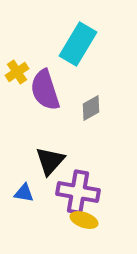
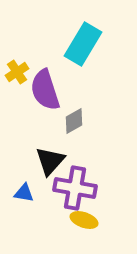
cyan rectangle: moved 5 px right
gray diamond: moved 17 px left, 13 px down
purple cross: moved 3 px left, 4 px up
